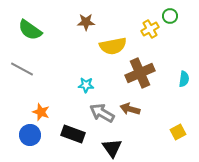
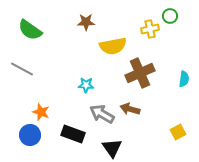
yellow cross: rotated 18 degrees clockwise
gray arrow: moved 1 px down
